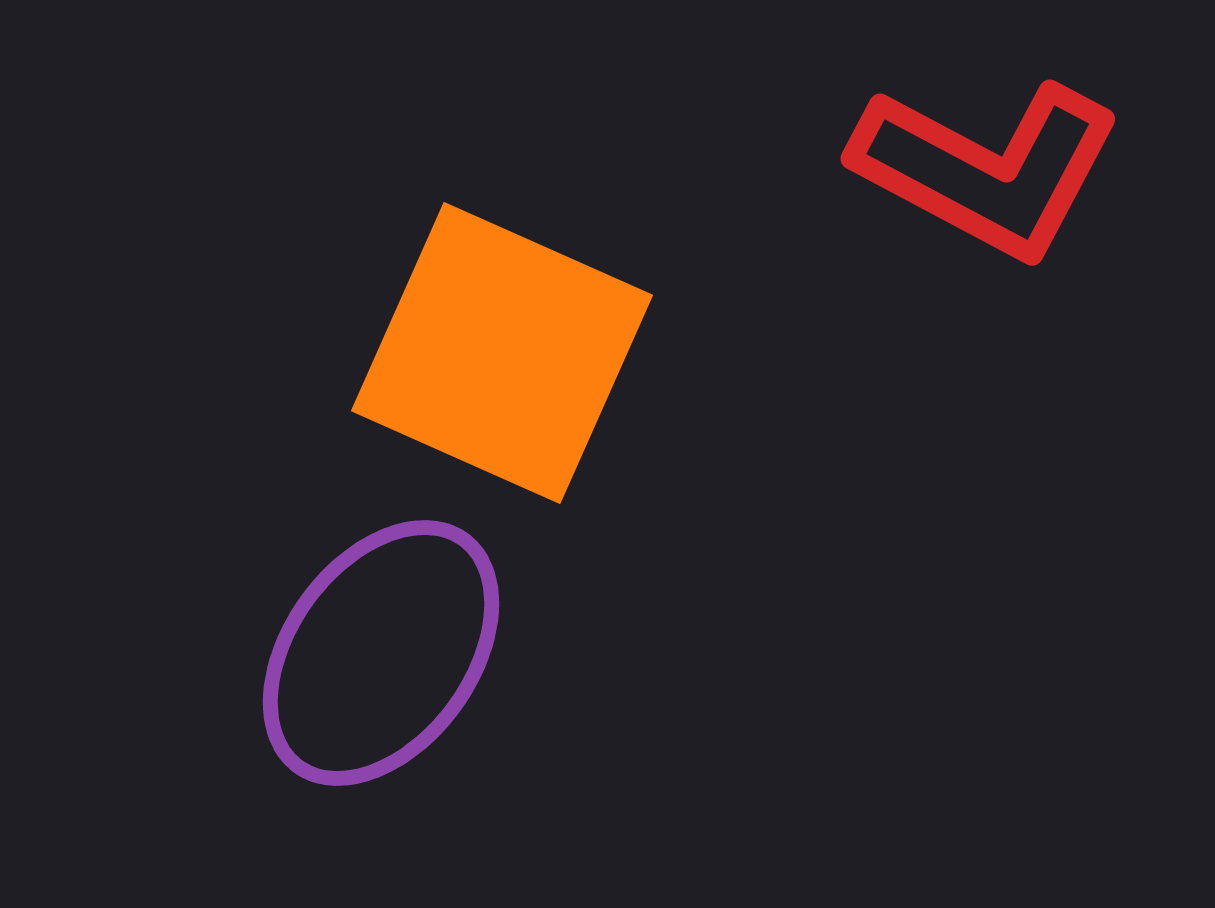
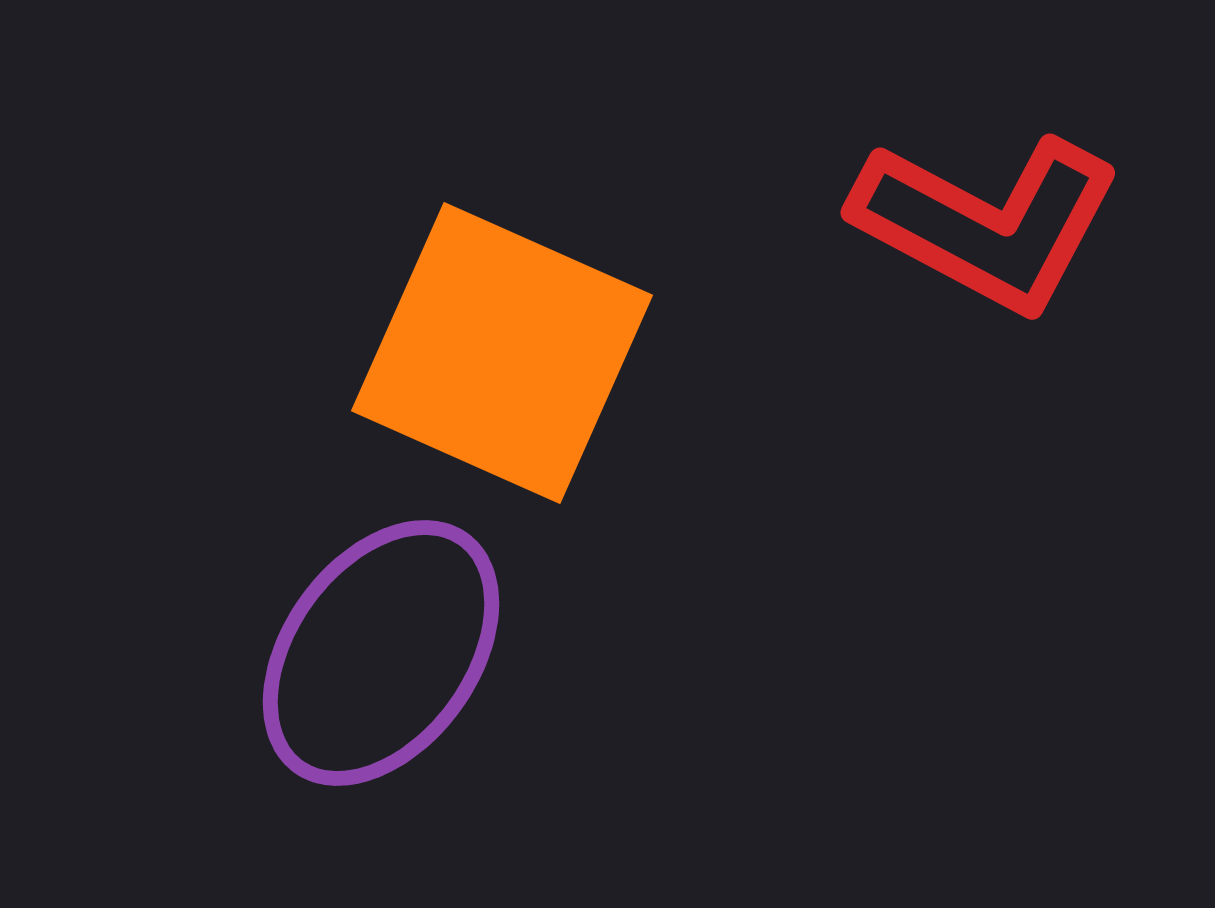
red L-shape: moved 54 px down
